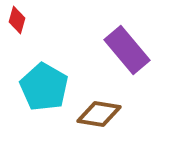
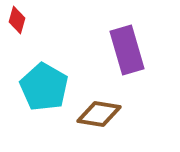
purple rectangle: rotated 24 degrees clockwise
